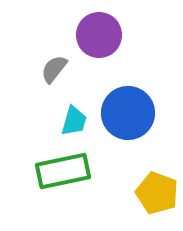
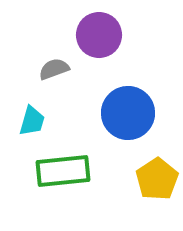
gray semicircle: rotated 32 degrees clockwise
cyan trapezoid: moved 42 px left
green rectangle: rotated 6 degrees clockwise
yellow pentagon: moved 14 px up; rotated 18 degrees clockwise
